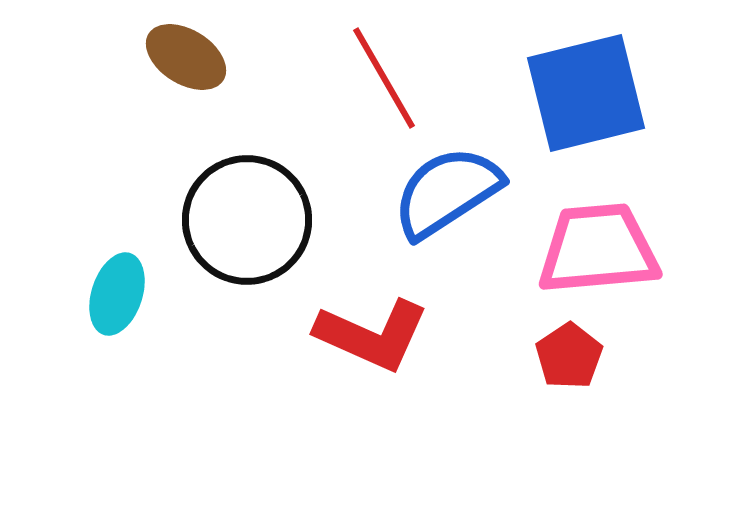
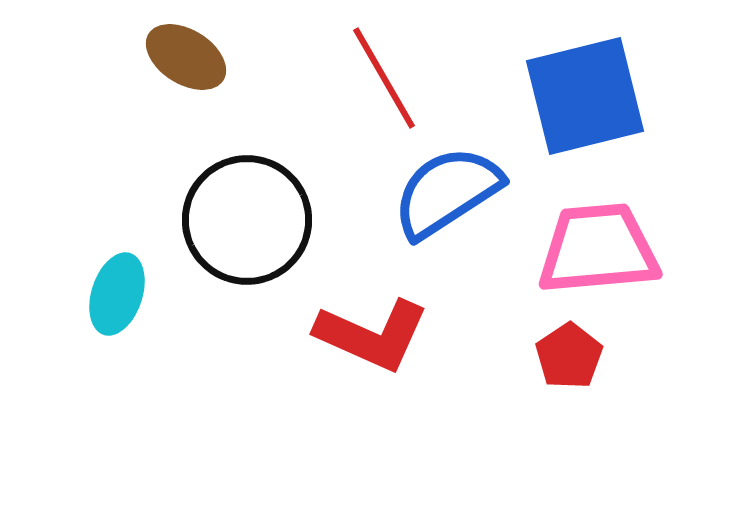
blue square: moved 1 px left, 3 px down
